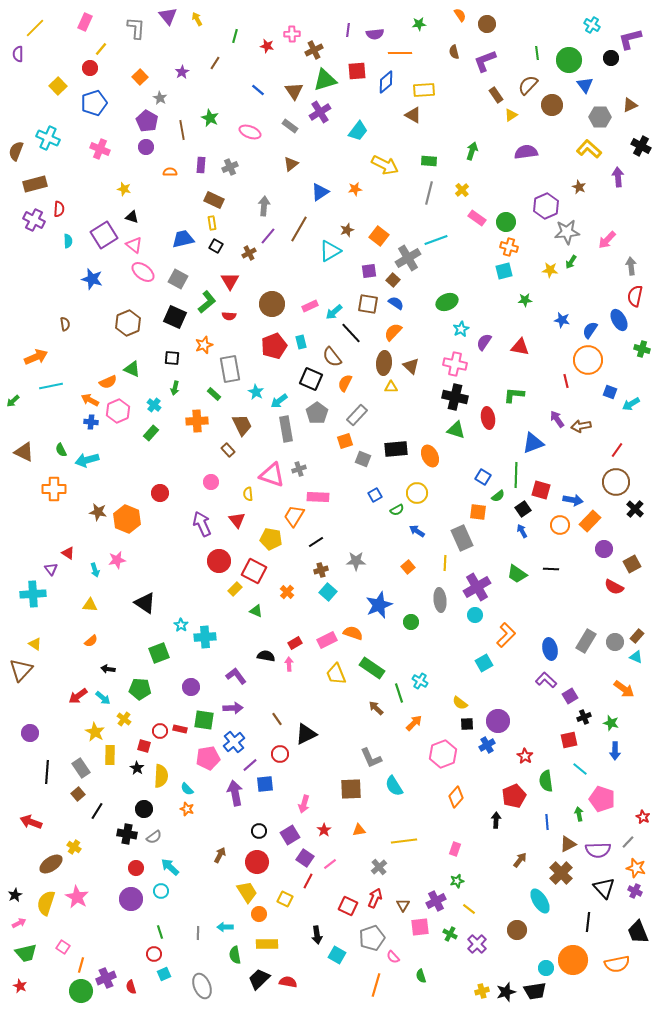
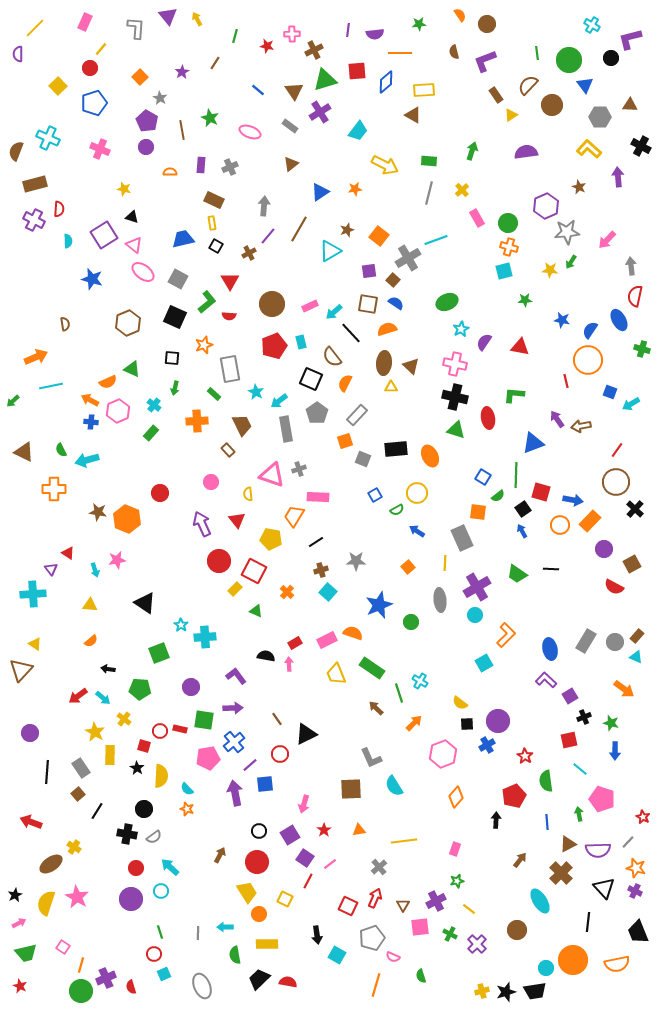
brown triangle at (630, 105): rotated 28 degrees clockwise
pink rectangle at (477, 218): rotated 24 degrees clockwise
green circle at (506, 222): moved 2 px right, 1 px down
orange semicircle at (393, 332): moved 6 px left, 3 px up; rotated 30 degrees clockwise
red square at (541, 490): moved 2 px down
pink semicircle at (393, 957): rotated 24 degrees counterclockwise
